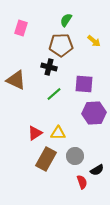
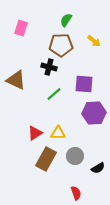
black semicircle: moved 1 px right, 2 px up
red semicircle: moved 6 px left, 11 px down
